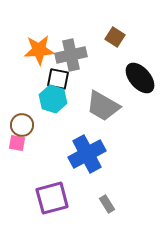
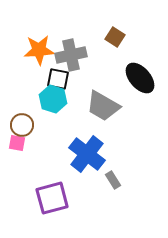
blue cross: rotated 24 degrees counterclockwise
gray rectangle: moved 6 px right, 24 px up
